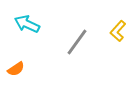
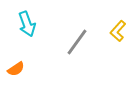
cyan arrow: rotated 135 degrees counterclockwise
